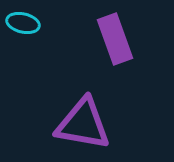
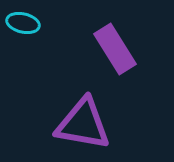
purple rectangle: moved 10 px down; rotated 12 degrees counterclockwise
